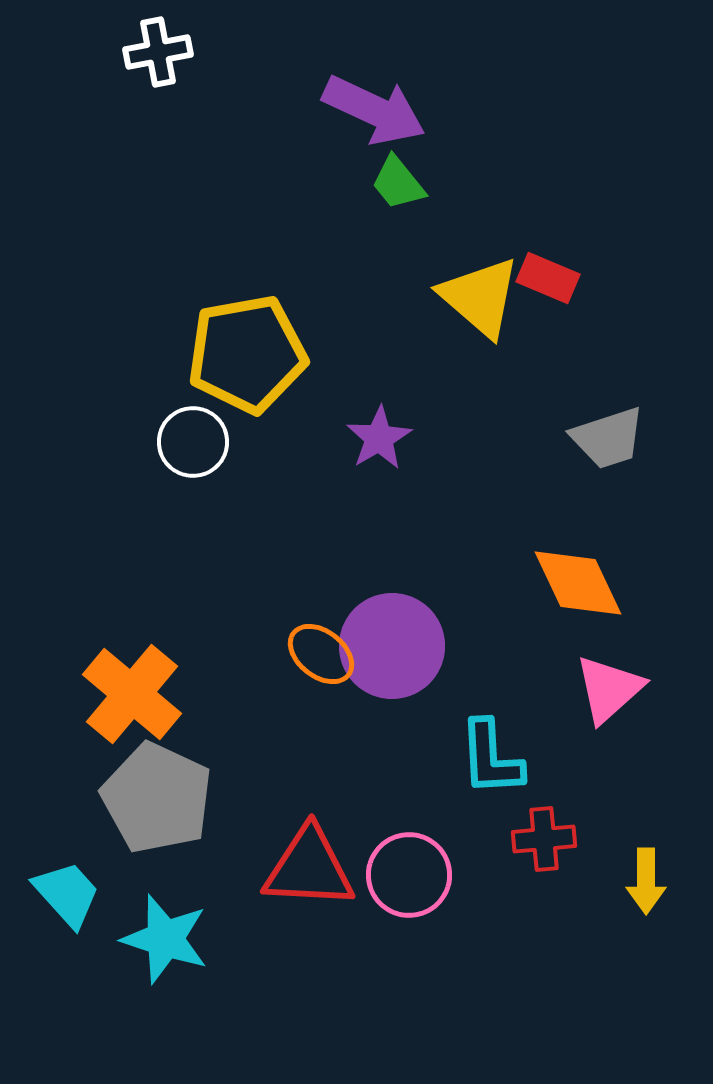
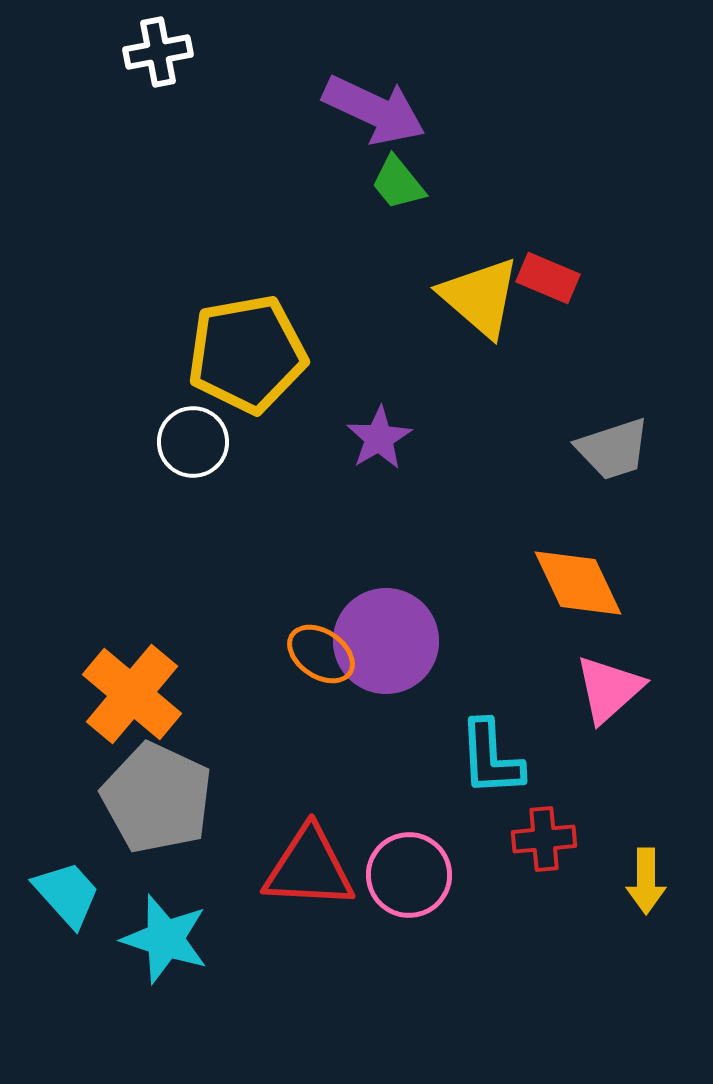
gray trapezoid: moved 5 px right, 11 px down
purple circle: moved 6 px left, 5 px up
orange ellipse: rotated 4 degrees counterclockwise
